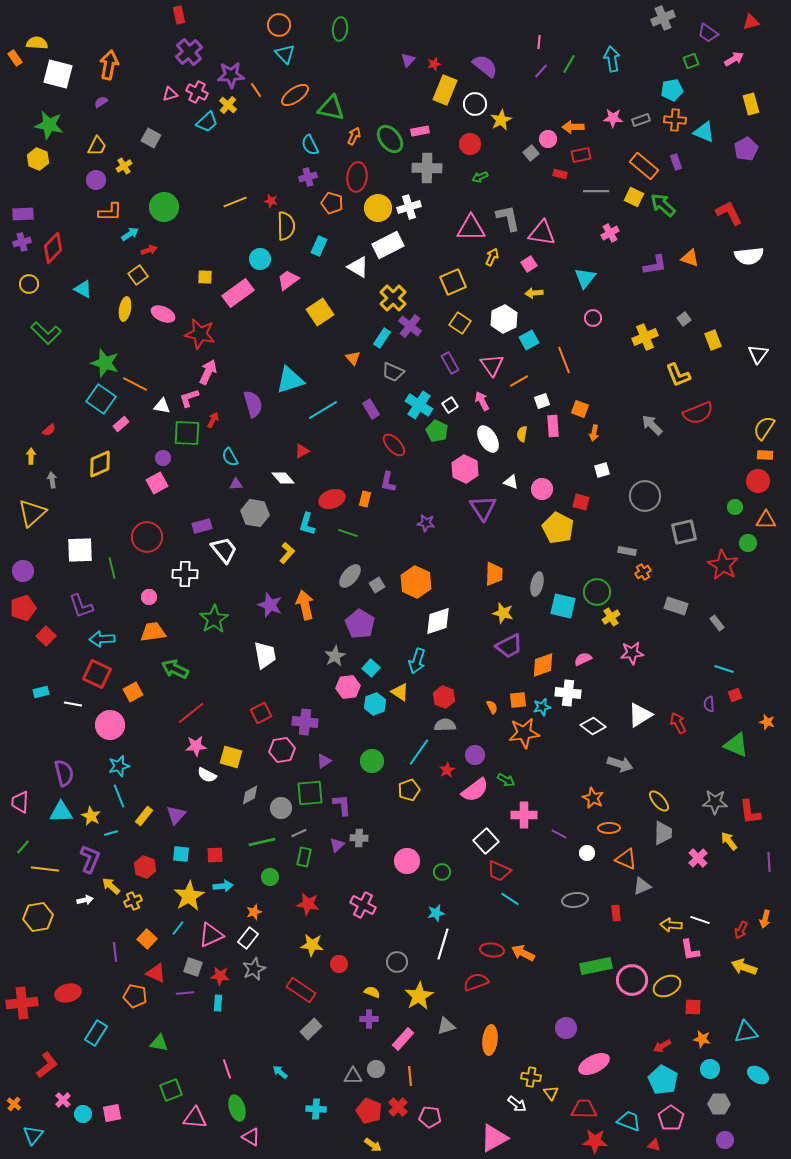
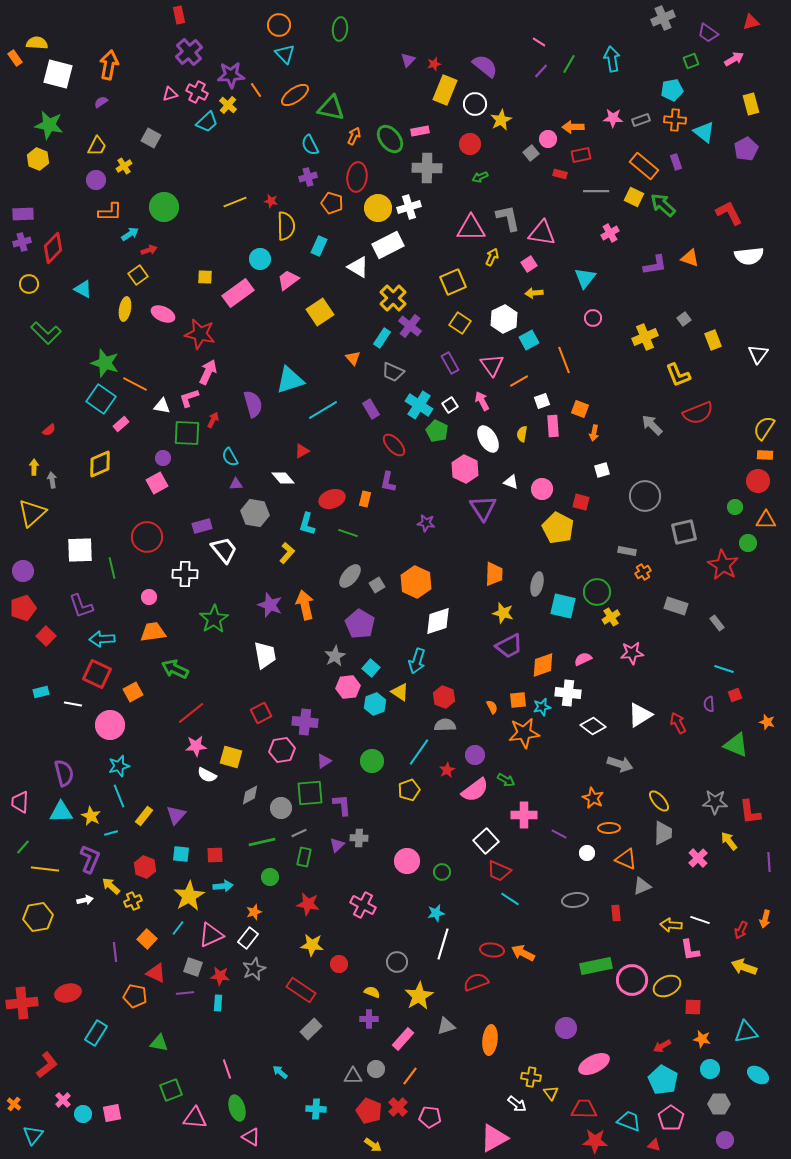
pink line at (539, 42): rotated 64 degrees counterclockwise
cyan triangle at (704, 132): rotated 15 degrees clockwise
yellow arrow at (31, 456): moved 3 px right, 11 px down
orange line at (410, 1076): rotated 42 degrees clockwise
